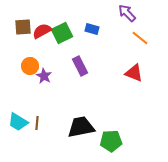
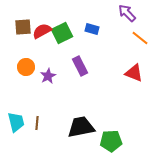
orange circle: moved 4 px left, 1 px down
purple star: moved 4 px right; rotated 14 degrees clockwise
cyan trapezoid: moved 2 px left; rotated 135 degrees counterclockwise
